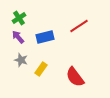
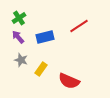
red semicircle: moved 6 px left, 4 px down; rotated 30 degrees counterclockwise
